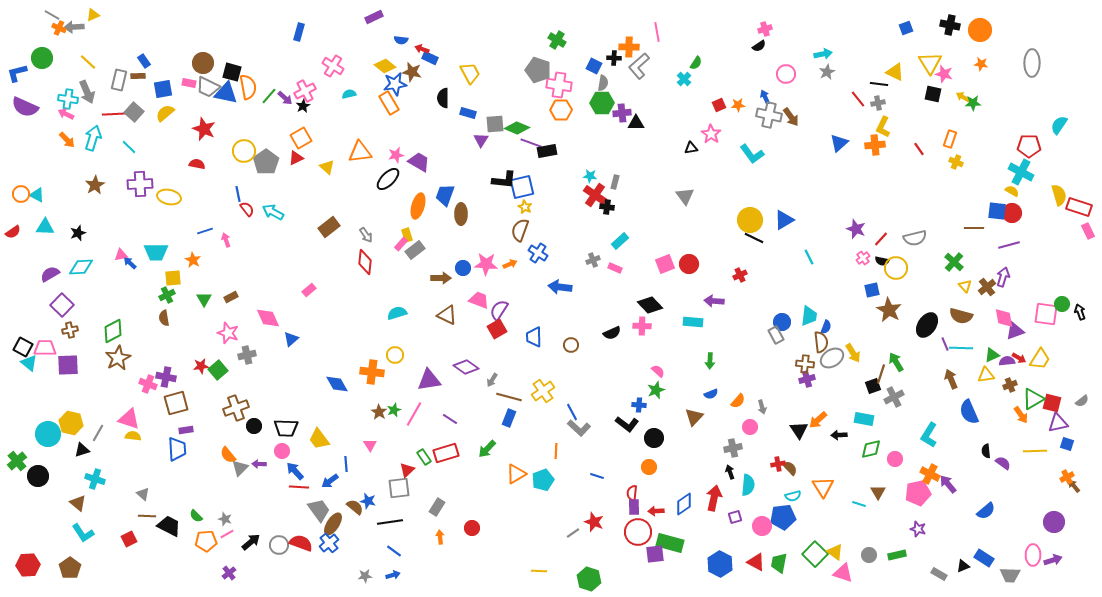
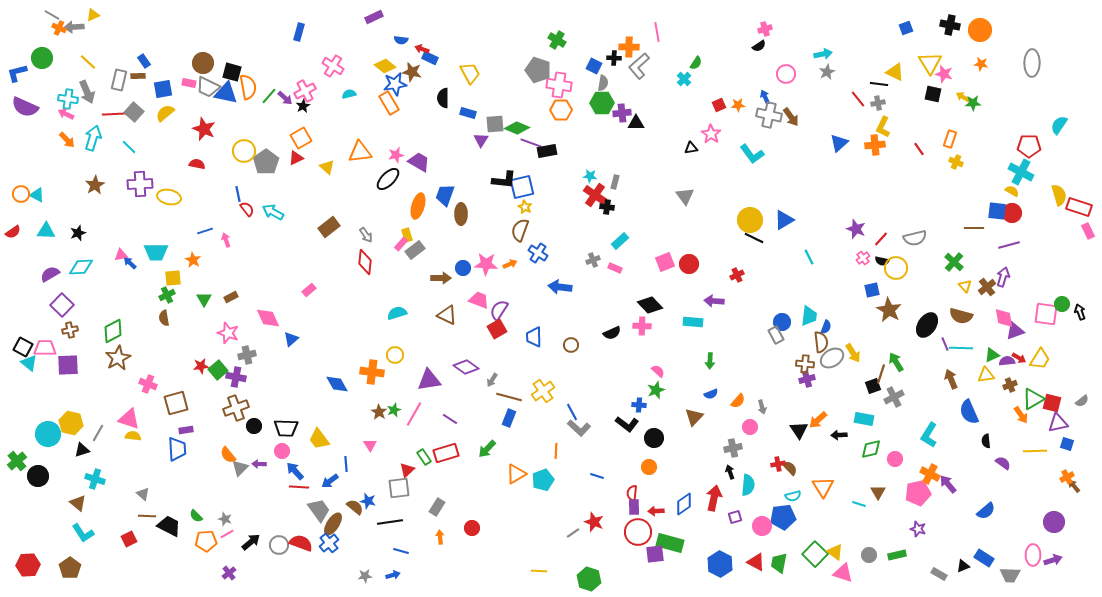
cyan triangle at (45, 227): moved 1 px right, 4 px down
pink square at (665, 264): moved 2 px up
red cross at (740, 275): moved 3 px left
purple cross at (166, 377): moved 70 px right
black semicircle at (986, 451): moved 10 px up
blue line at (394, 551): moved 7 px right; rotated 21 degrees counterclockwise
